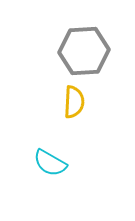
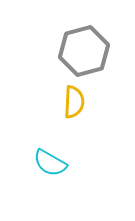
gray hexagon: rotated 12 degrees counterclockwise
